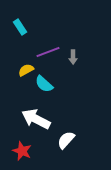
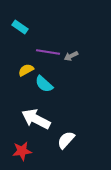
cyan rectangle: rotated 21 degrees counterclockwise
purple line: rotated 30 degrees clockwise
gray arrow: moved 2 px left, 1 px up; rotated 64 degrees clockwise
red star: rotated 30 degrees counterclockwise
